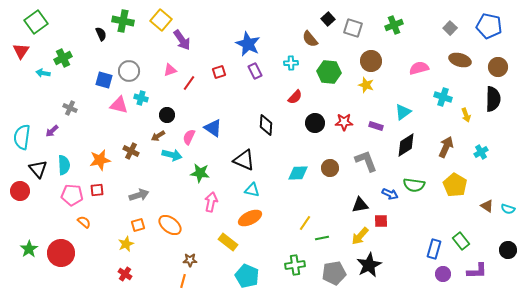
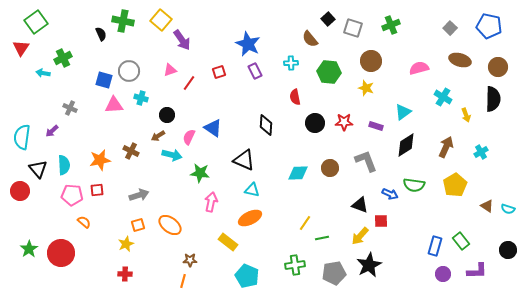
green cross at (394, 25): moved 3 px left
red triangle at (21, 51): moved 3 px up
yellow star at (366, 85): moved 3 px down
red semicircle at (295, 97): rotated 126 degrees clockwise
cyan cross at (443, 97): rotated 12 degrees clockwise
pink triangle at (119, 105): moved 5 px left; rotated 18 degrees counterclockwise
yellow pentagon at (455, 185): rotated 10 degrees clockwise
black triangle at (360, 205): rotated 30 degrees clockwise
blue rectangle at (434, 249): moved 1 px right, 3 px up
red cross at (125, 274): rotated 32 degrees counterclockwise
